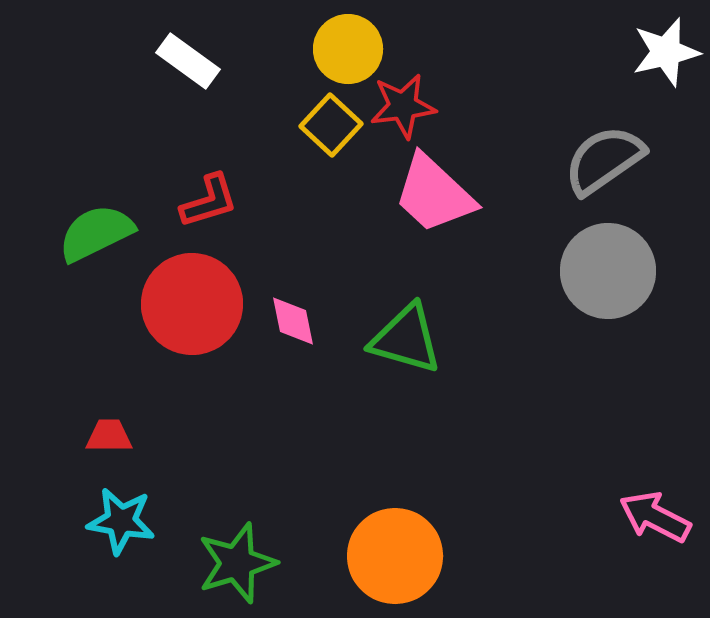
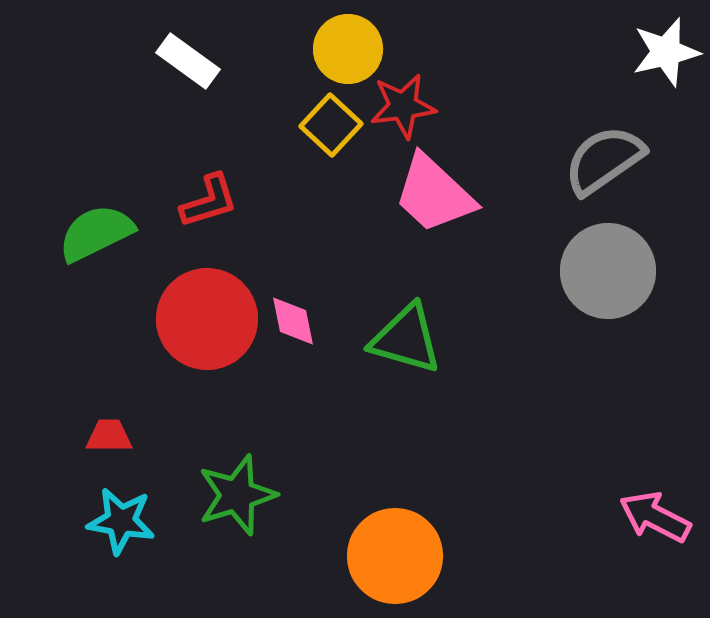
red circle: moved 15 px right, 15 px down
green star: moved 68 px up
